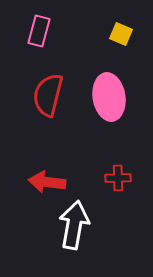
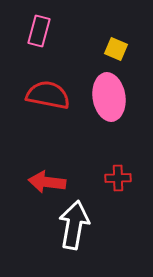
yellow square: moved 5 px left, 15 px down
red semicircle: rotated 87 degrees clockwise
